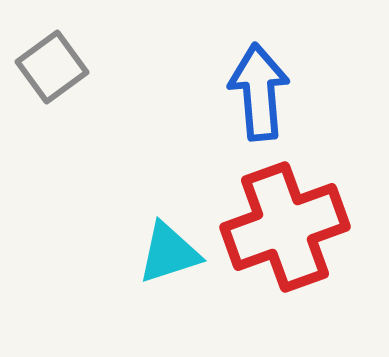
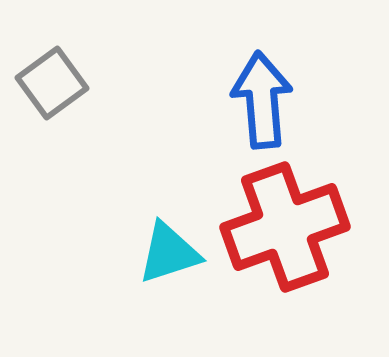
gray square: moved 16 px down
blue arrow: moved 3 px right, 8 px down
